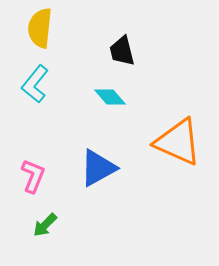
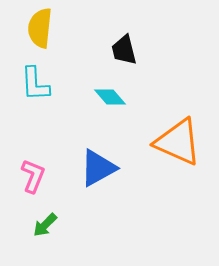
black trapezoid: moved 2 px right, 1 px up
cyan L-shape: rotated 42 degrees counterclockwise
